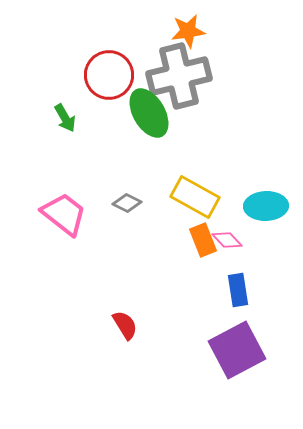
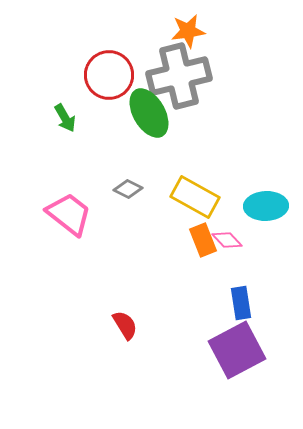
gray diamond: moved 1 px right, 14 px up
pink trapezoid: moved 5 px right
blue rectangle: moved 3 px right, 13 px down
